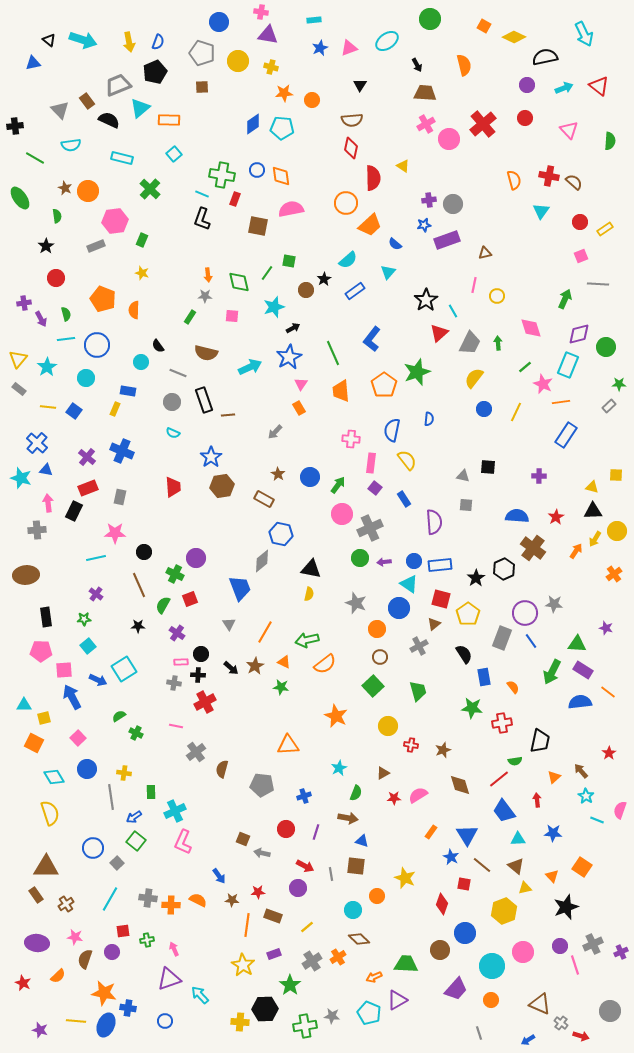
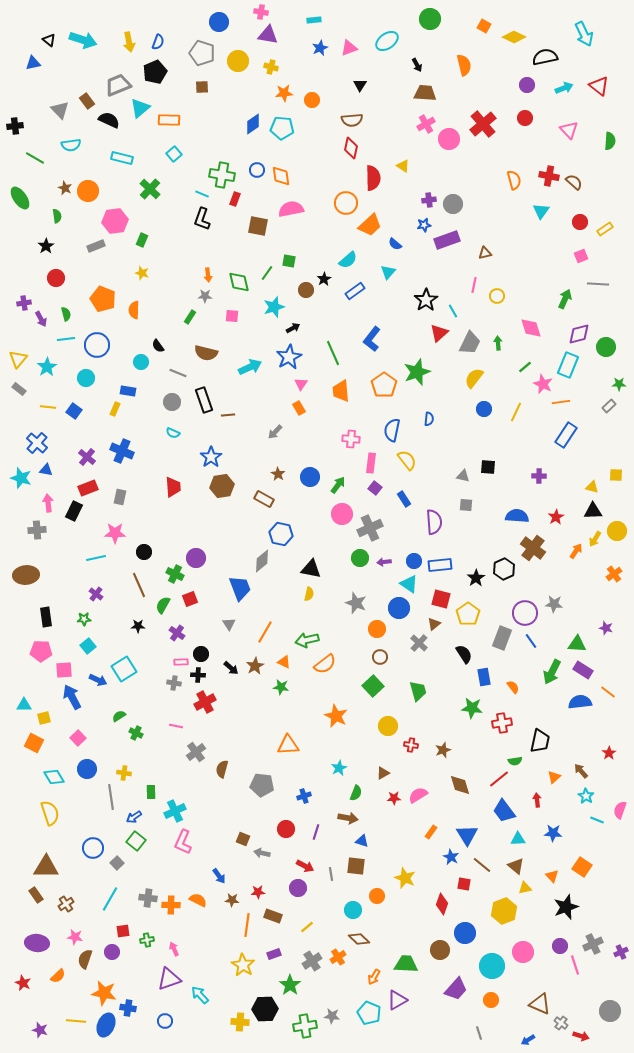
gray cross at (419, 646): moved 3 px up; rotated 18 degrees counterclockwise
orange arrow at (374, 977): rotated 35 degrees counterclockwise
